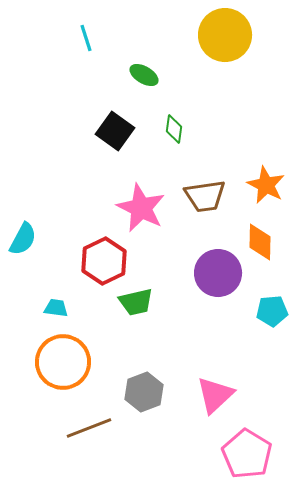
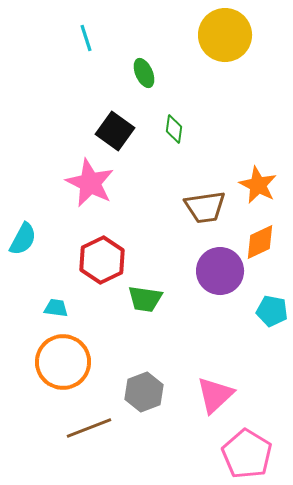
green ellipse: moved 2 px up; rotated 36 degrees clockwise
orange star: moved 8 px left
brown trapezoid: moved 11 px down
pink star: moved 51 px left, 25 px up
orange diamond: rotated 63 degrees clockwise
red hexagon: moved 2 px left, 1 px up
purple circle: moved 2 px right, 2 px up
green trapezoid: moved 9 px right, 3 px up; rotated 21 degrees clockwise
cyan pentagon: rotated 16 degrees clockwise
